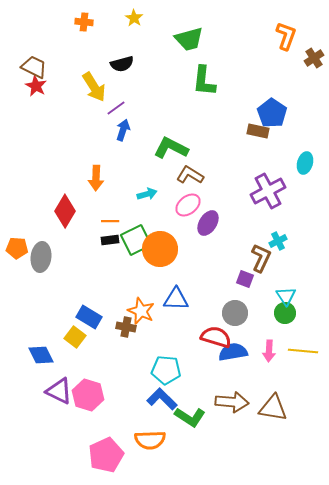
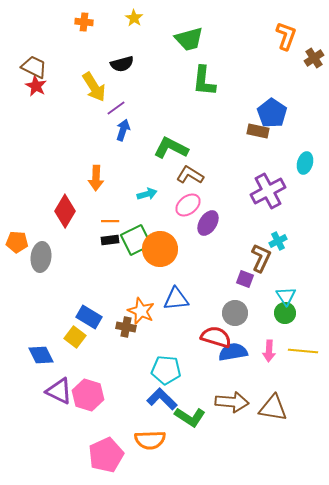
orange pentagon at (17, 248): moved 6 px up
blue triangle at (176, 299): rotated 8 degrees counterclockwise
